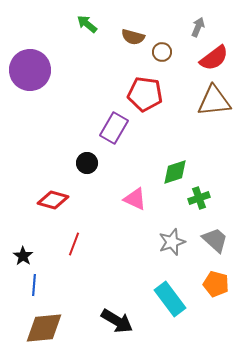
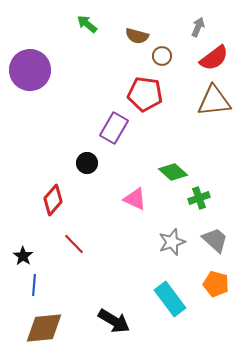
brown semicircle: moved 4 px right, 1 px up
brown circle: moved 4 px down
green diamond: moved 2 px left; rotated 60 degrees clockwise
red diamond: rotated 64 degrees counterclockwise
red line: rotated 65 degrees counterclockwise
black arrow: moved 3 px left
